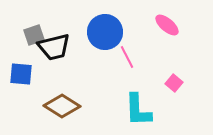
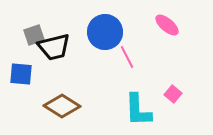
pink square: moved 1 px left, 11 px down
